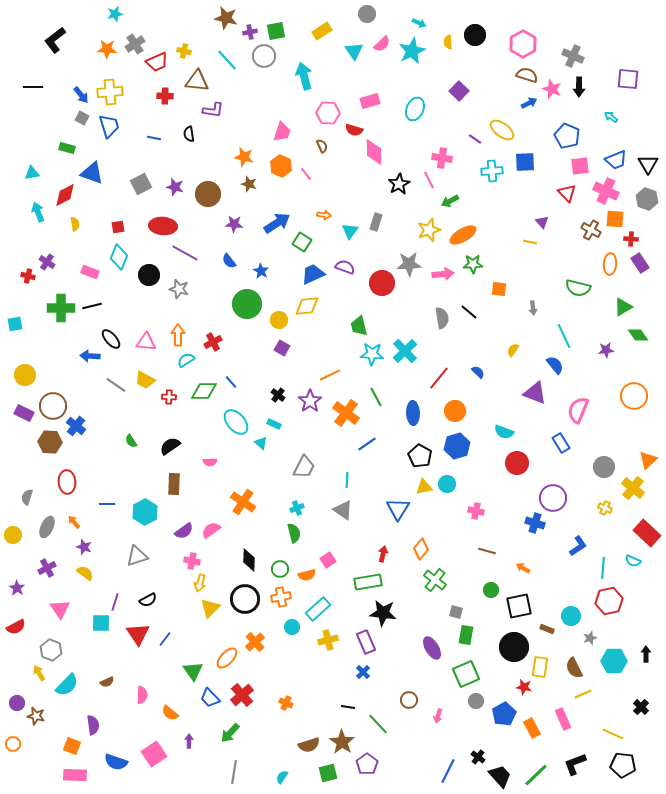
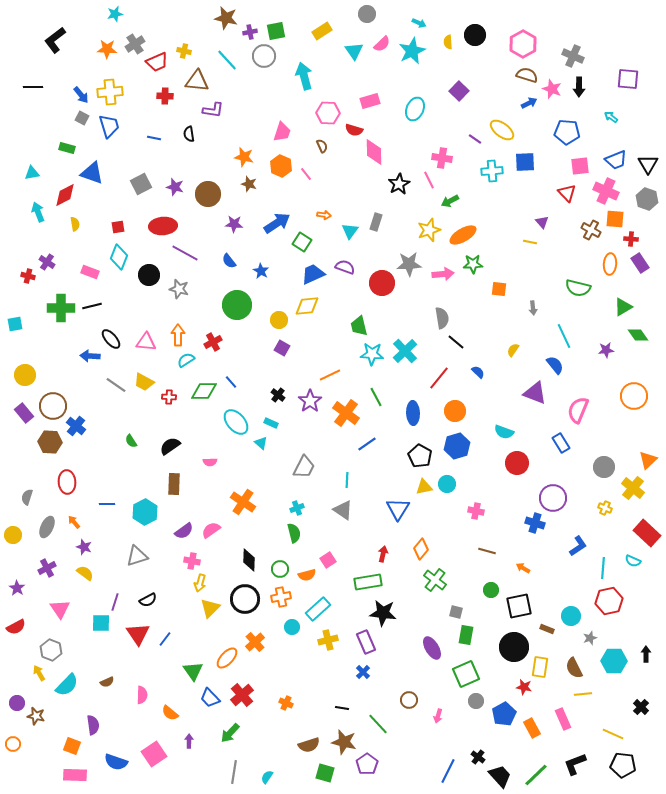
blue pentagon at (567, 136): moved 4 px up; rotated 20 degrees counterclockwise
red ellipse at (163, 226): rotated 8 degrees counterclockwise
green circle at (247, 304): moved 10 px left, 1 px down
black line at (469, 312): moved 13 px left, 30 px down
yellow trapezoid at (145, 380): moved 1 px left, 2 px down
purple rectangle at (24, 413): rotated 24 degrees clockwise
cyan rectangle at (274, 424): moved 3 px left, 1 px up
yellow line at (583, 694): rotated 18 degrees clockwise
black line at (348, 707): moved 6 px left, 1 px down
brown star at (342, 742): moved 2 px right; rotated 20 degrees counterclockwise
green square at (328, 773): moved 3 px left; rotated 30 degrees clockwise
cyan semicircle at (282, 777): moved 15 px left
